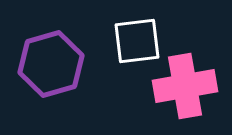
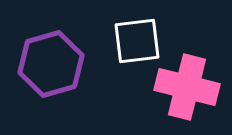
pink cross: moved 2 px right, 1 px down; rotated 24 degrees clockwise
